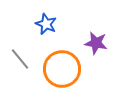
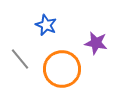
blue star: moved 1 px down
